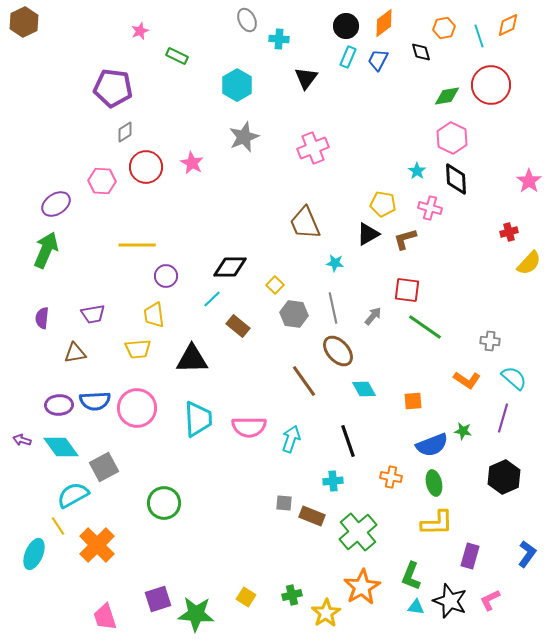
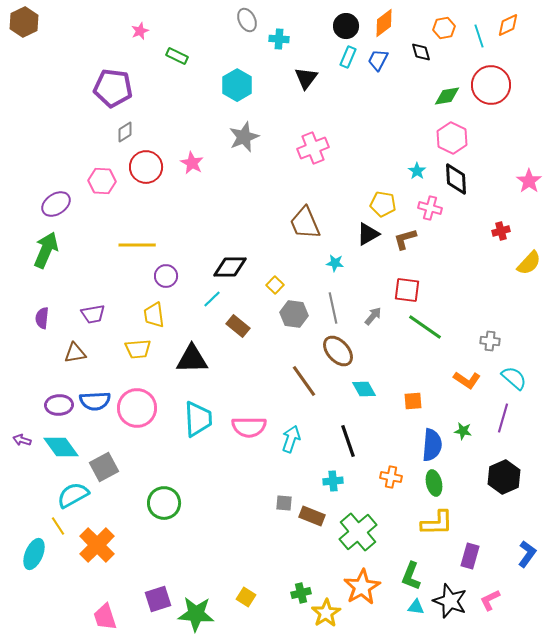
red cross at (509, 232): moved 8 px left, 1 px up
blue semicircle at (432, 445): rotated 64 degrees counterclockwise
green cross at (292, 595): moved 9 px right, 2 px up
